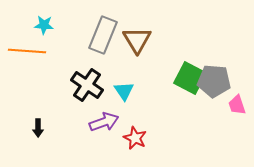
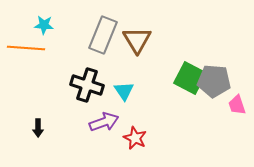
orange line: moved 1 px left, 3 px up
black cross: rotated 16 degrees counterclockwise
